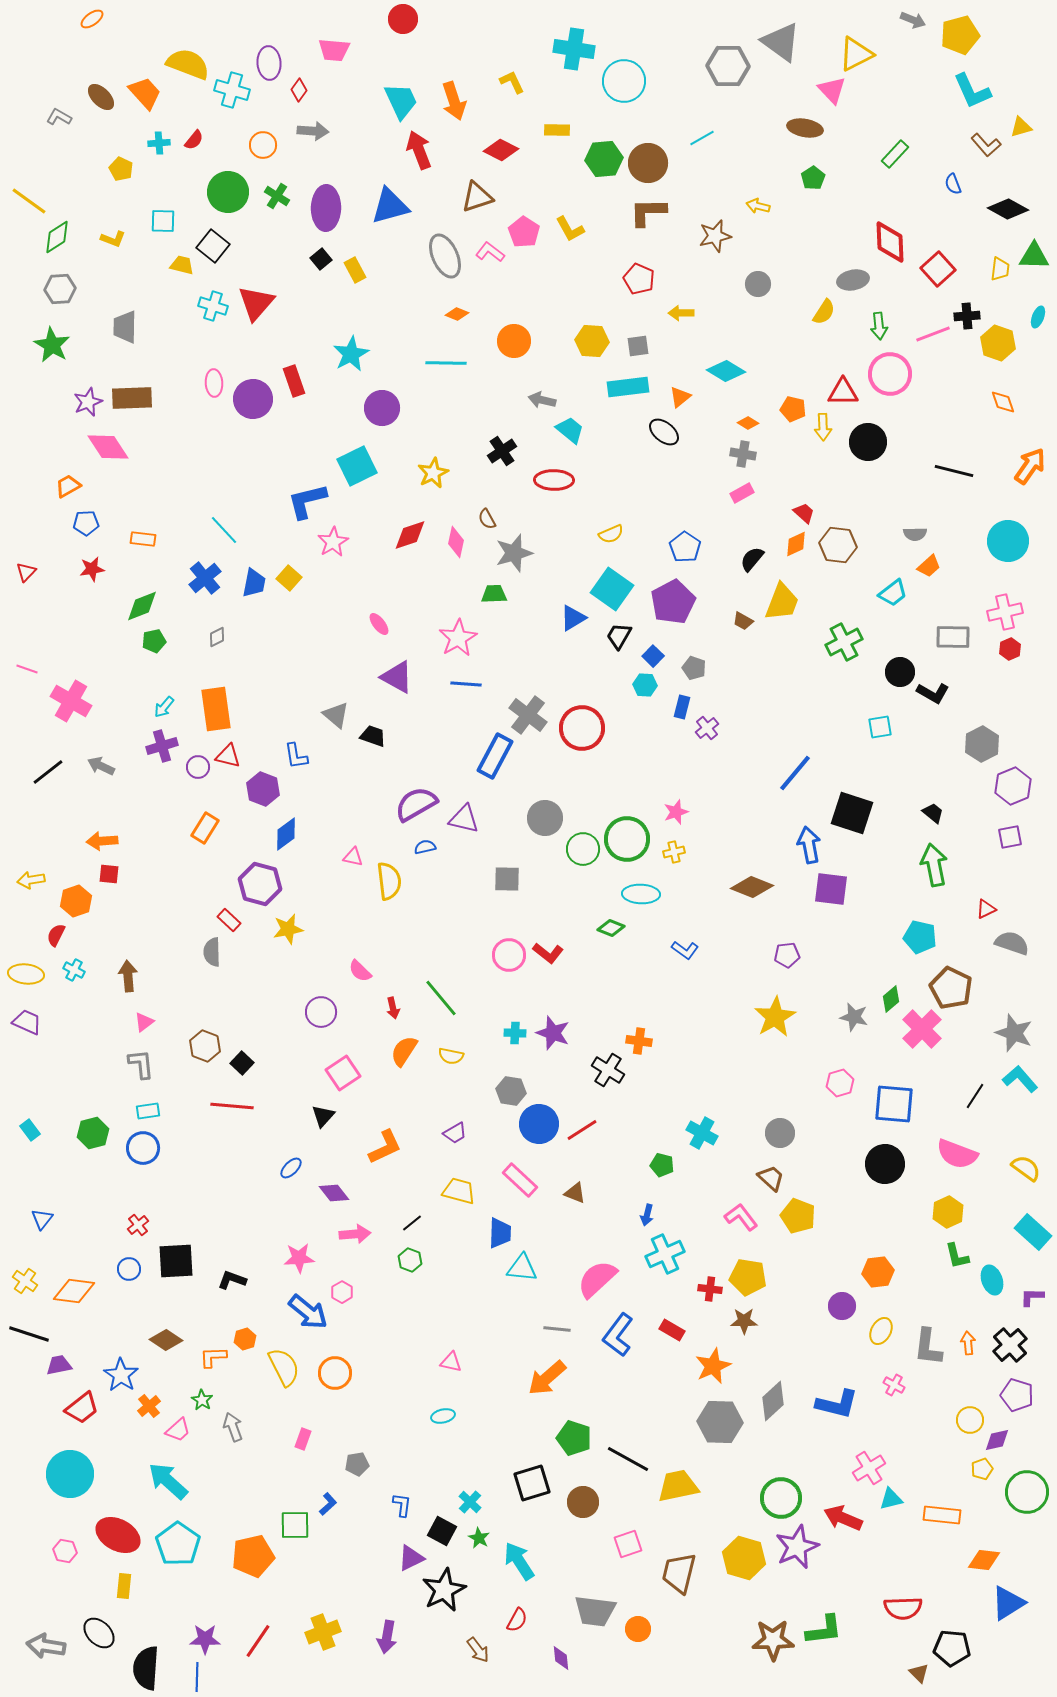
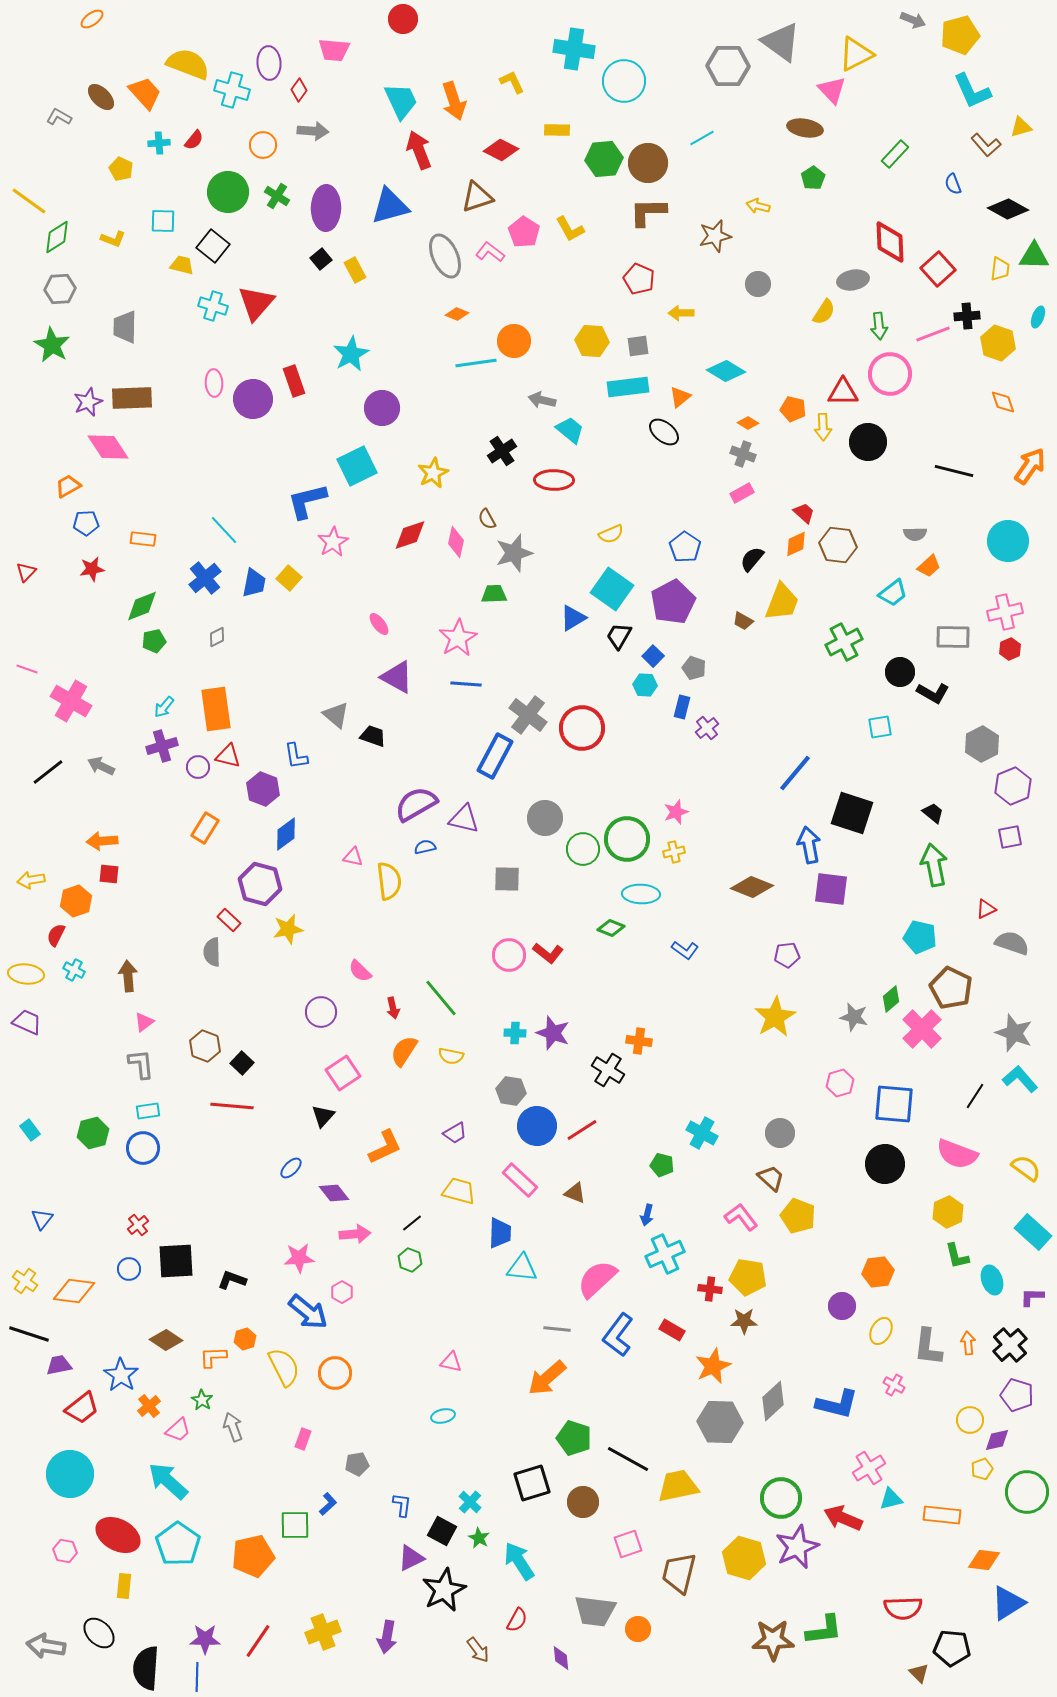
cyan line at (446, 363): moved 30 px right; rotated 9 degrees counterclockwise
gray cross at (743, 454): rotated 10 degrees clockwise
blue circle at (539, 1124): moved 2 px left, 2 px down
